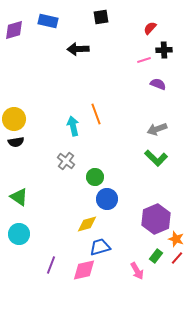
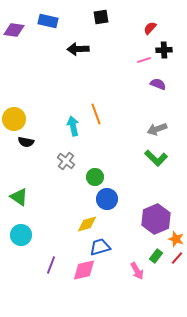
purple diamond: rotated 25 degrees clockwise
black semicircle: moved 10 px right; rotated 21 degrees clockwise
cyan circle: moved 2 px right, 1 px down
